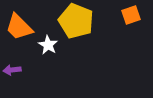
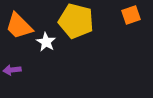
yellow pentagon: rotated 8 degrees counterclockwise
orange trapezoid: moved 1 px up
white star: moved 2 px left, 3 px up
